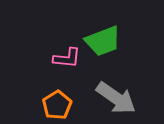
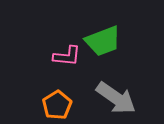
pink L-shape: moved 2 px up
